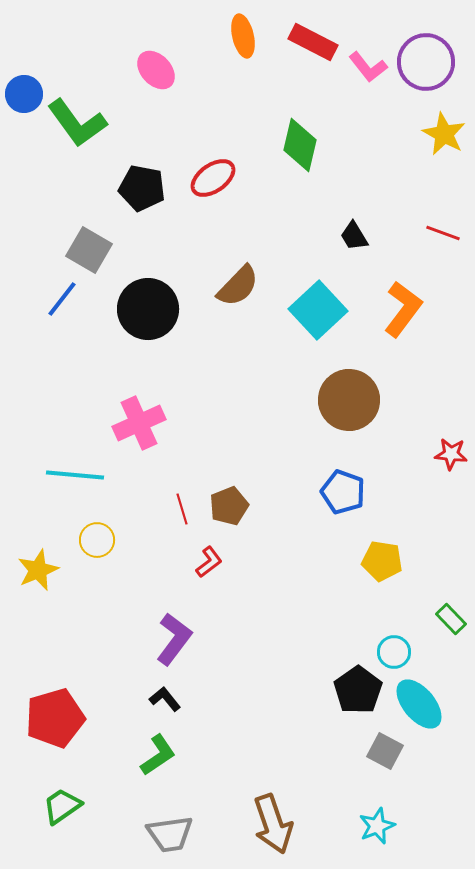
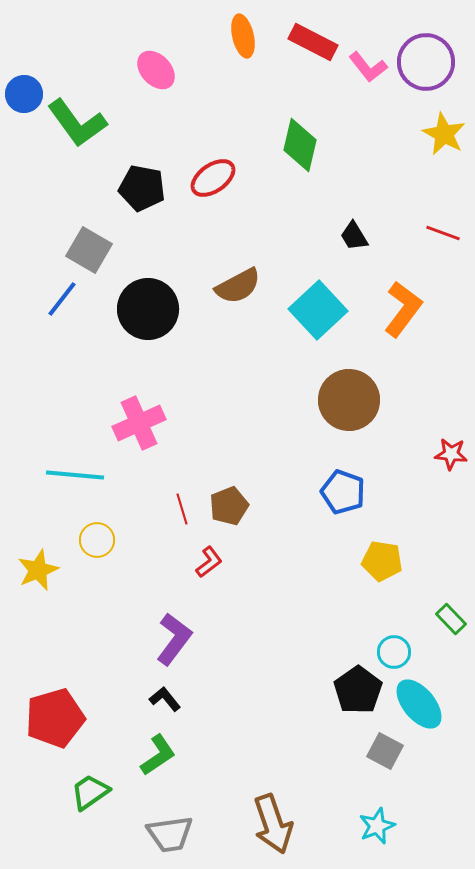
brown semicircle at (238, 286): rotated 18 degrees clockwise
green trapezoid at (62, 806): moved 28 px right, 14 px up
